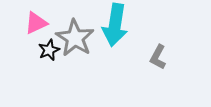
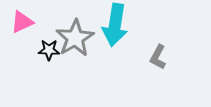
pink triangle: moved 14 px left, 1 px up
gray star: rotated 9 degrees clockwise
black star: rotated 25 degrees clockwise
